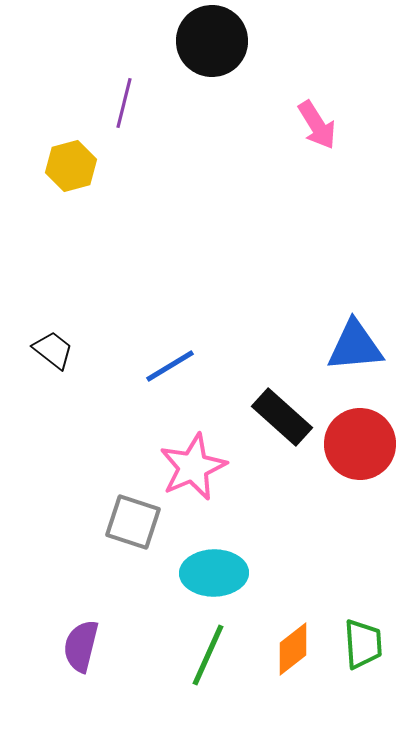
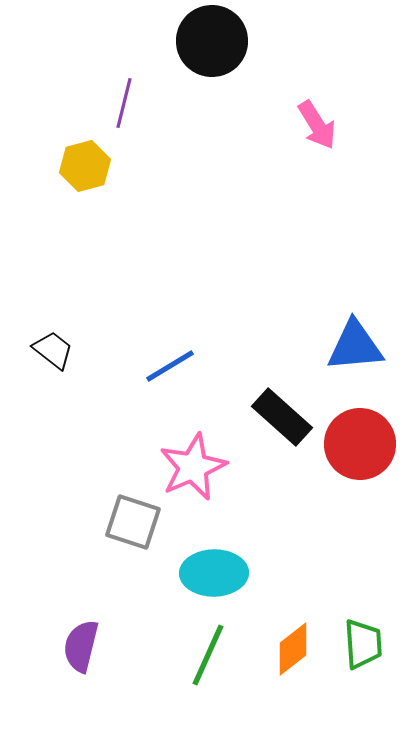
yellow hexagon: moved 14 px right
